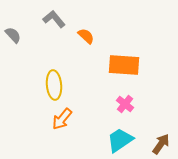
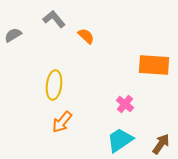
gray semicircle: rotated 78 degrees counterclockwise
orange rectangle: moved 30 px right
yellow ellipse: rotated 12 degrees clockwise
orange arrow: moved 3 px down
